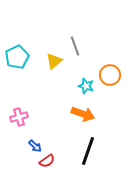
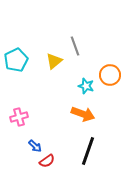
cyan pentagon: moved 1 px left, 3 px down
